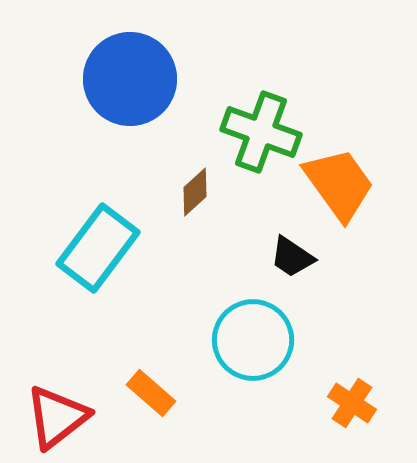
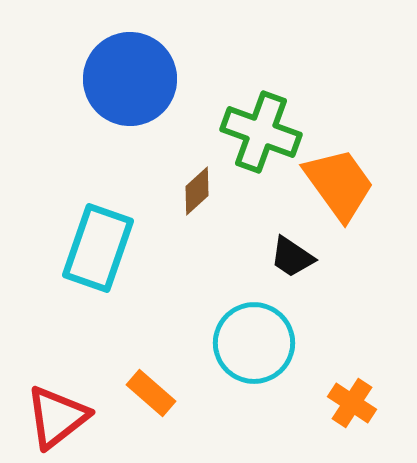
brown diamond: moved 2 px right, 1 px up
cyan rectangle: rotated 18 degrees counterclockwise
cyan circle: moved 1 px right, 3 px down
